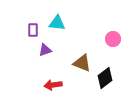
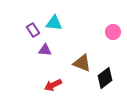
cyan triangle: moved 3 px left
purple rectangle: rotated 32 degrees counterclockwise
pink circle: moved 7 px up
purple triangle: rotated 24 degrees clockwise
red arrow: rotated 18 degrees counterclockwise
